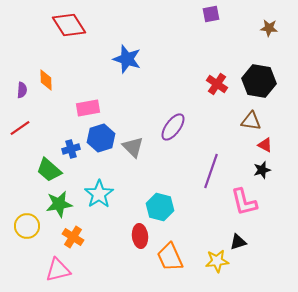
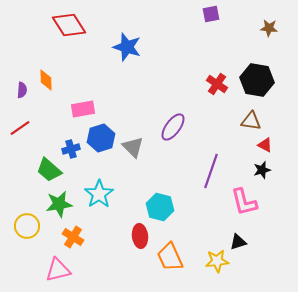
blue star: moved 12 px up
black hexagon: moved 2 px left, 1 px up
pink rectangle: moved 5 px left, 1 px down
